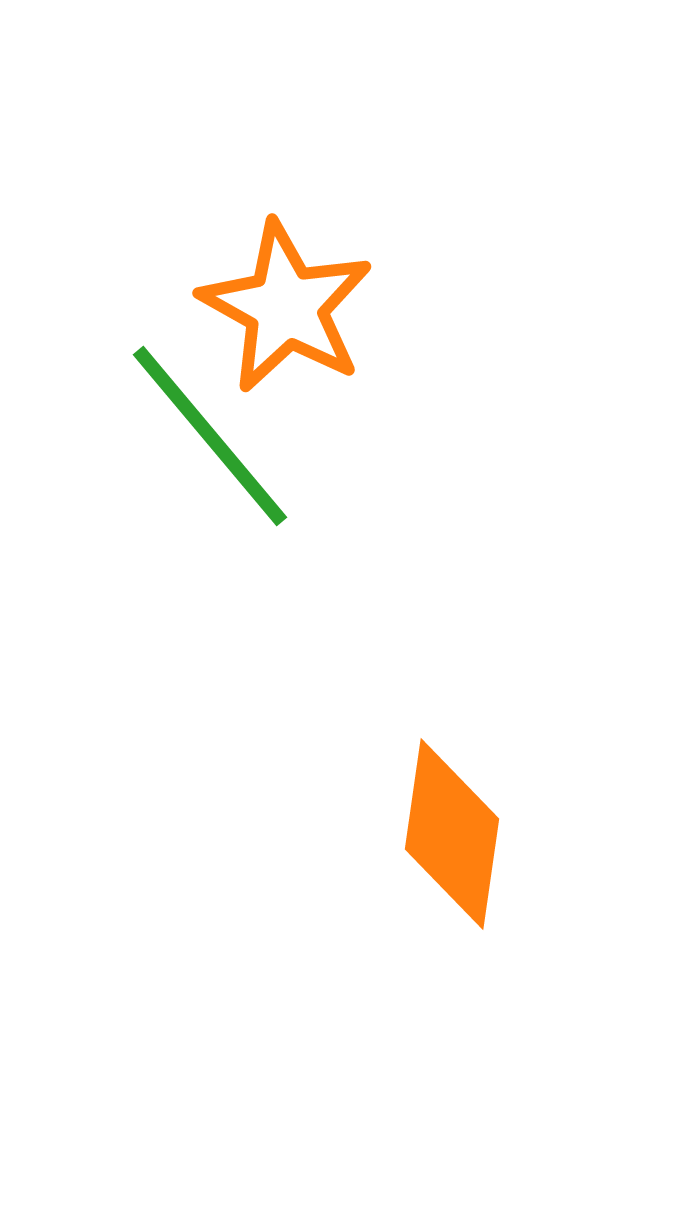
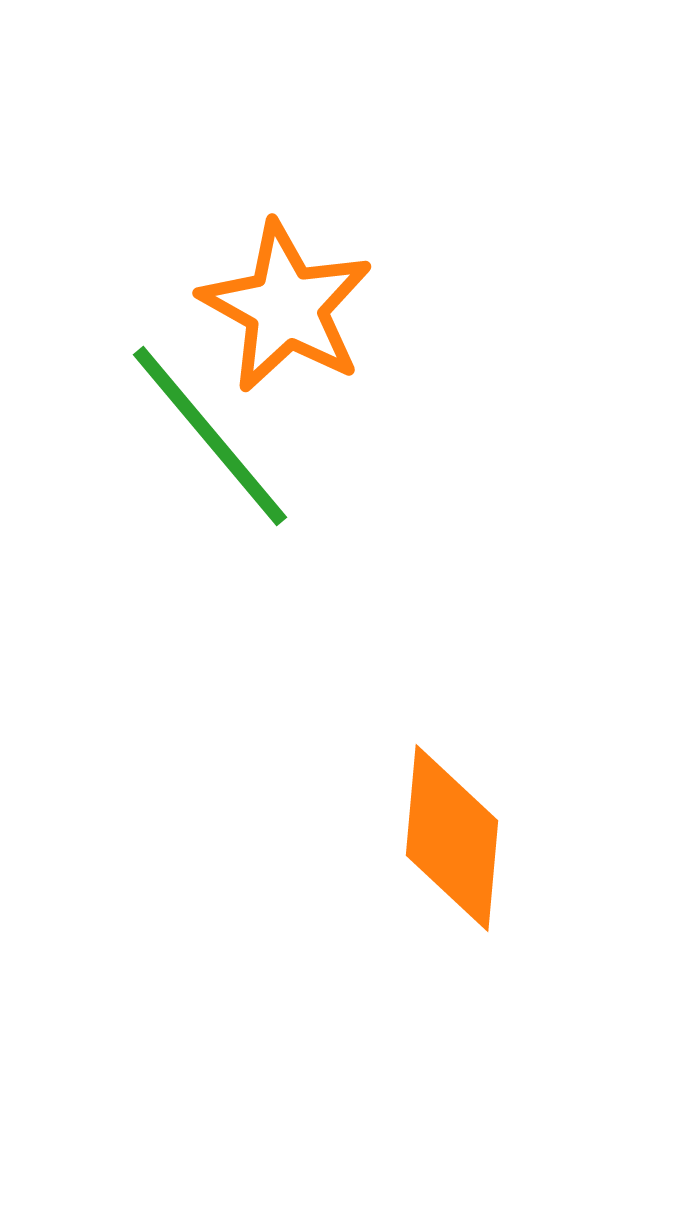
orange diamond: moved 4 px down; rotated 3 degrees counterclockwise
